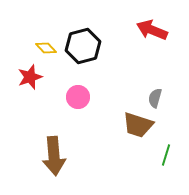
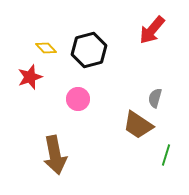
red arrow: rotated 72 degrees counterclockwise
black hexagon: moved 6 px right, 4 px down
pink circle: moved 2 px down
brown trapezoid: rotated 16 degrees clockwise
brown arrow: moved 1 px right, 1 px up; rotated 6 degrees counterclockwise
